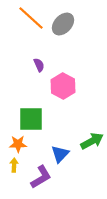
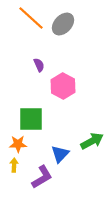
purple L-shape: moved 1 px right
